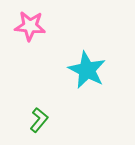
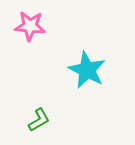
green L-shape: rotated 20 degrees clockwise
